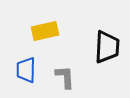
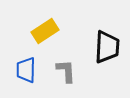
yellow rectangle: rotated 20 degrees counterclockwise
gray L-shape: moved 1 px right, 6 px up
